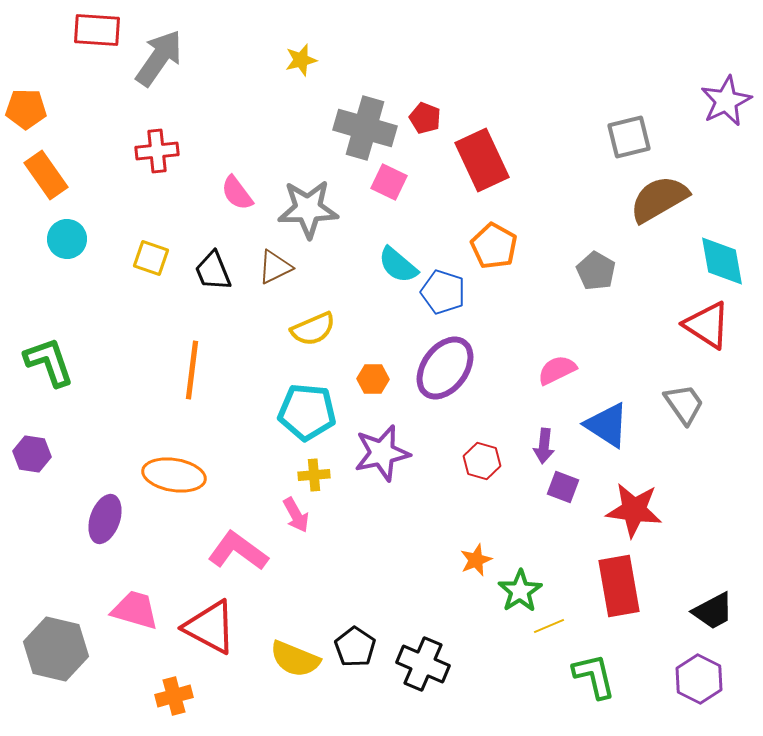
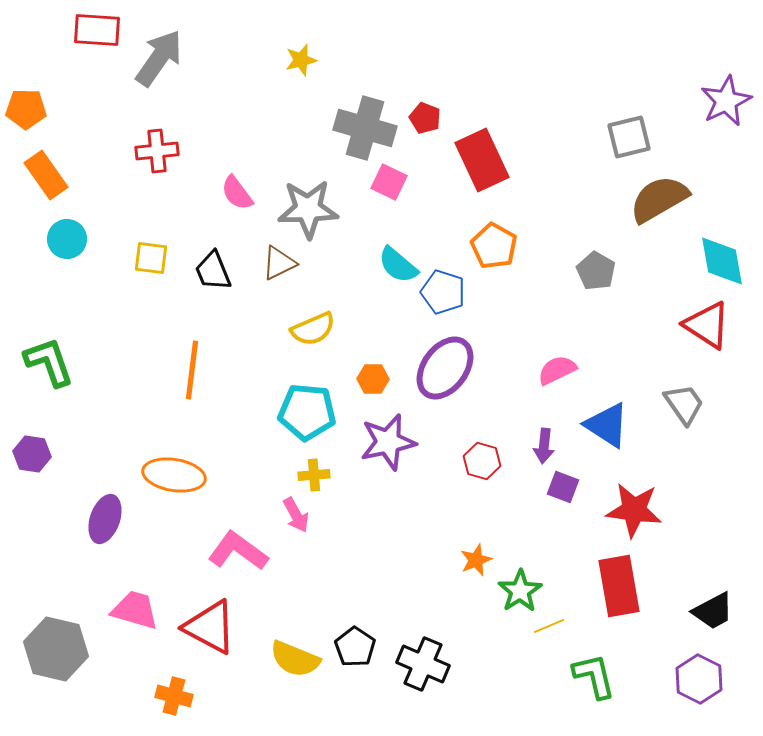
yellow square at (151, 258): rotated 12 degrees counterclockwise
brown triangle at (275, 267): moved 4 px right, 4 px up
purple star at (382, 453): moved 6 px right, 11 px up
orange cross at (174, 696): rotated 30 degrees clockwise
